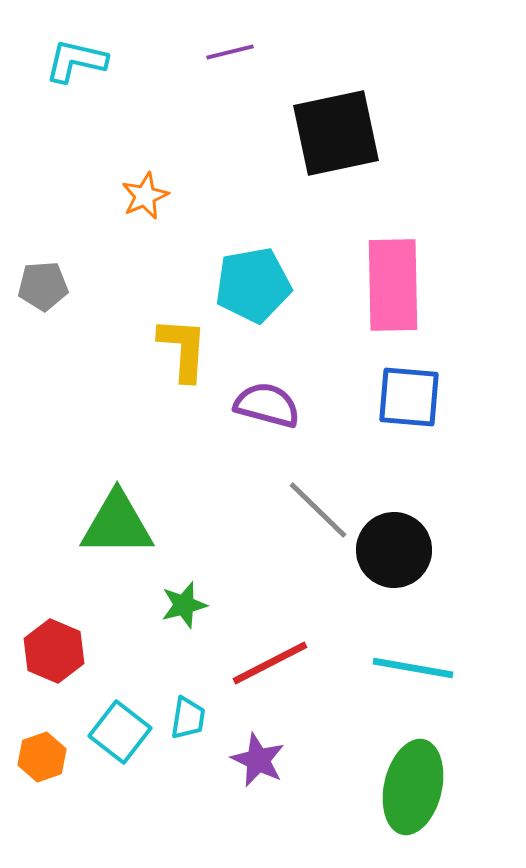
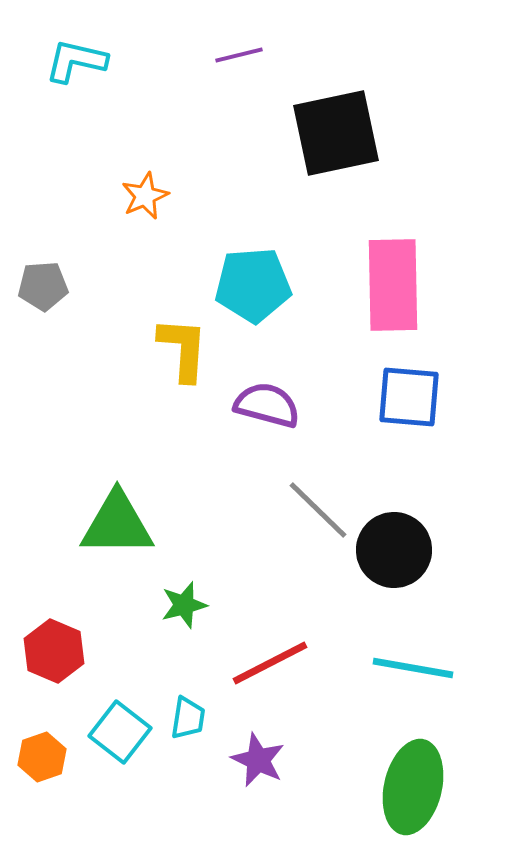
purple line: moved 9 px right, 3 px down
cyan pentagon: rotated 6 degrees clockwise
